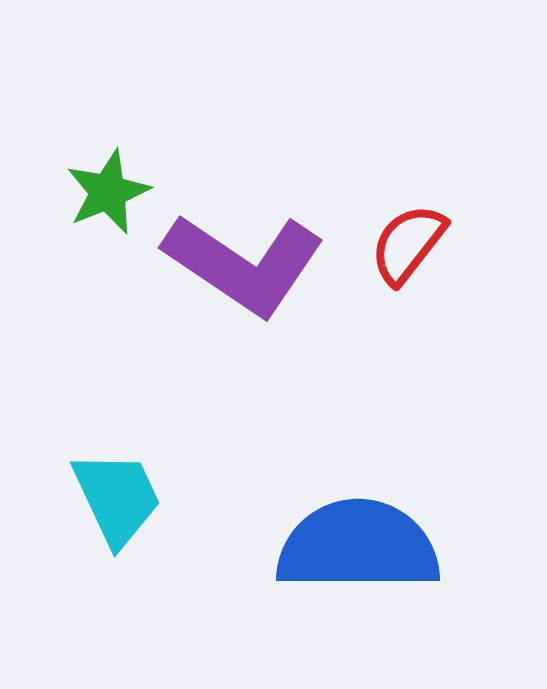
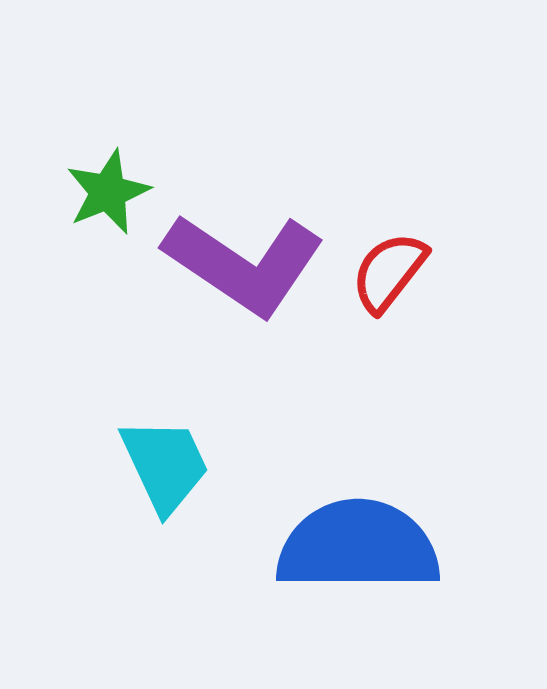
red semicircle: moved 19 px left, 28 px down
cyan trapezoid: moved 48 px right, 33 px up
